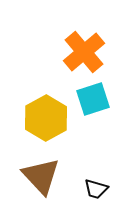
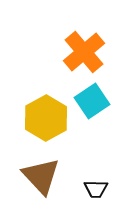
cyan square: moved 1 px left, 2 px down; rotated 16 degrees counterclockwise
black trapezoid: rotated 15 degrees counterclockwise
